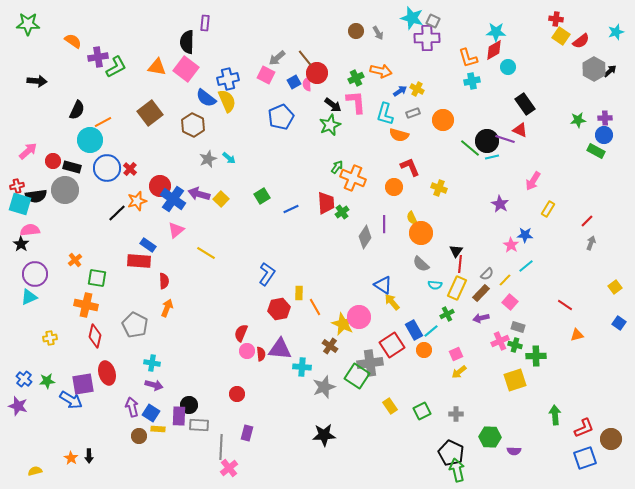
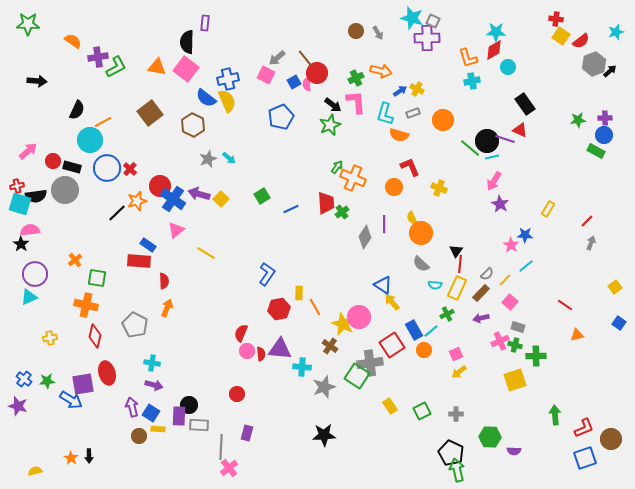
gray hexagon at (594, 69): moved 5 px up; rotated 10 degrees clockwise
pink arrow at (533, 181): moved 39 px left
